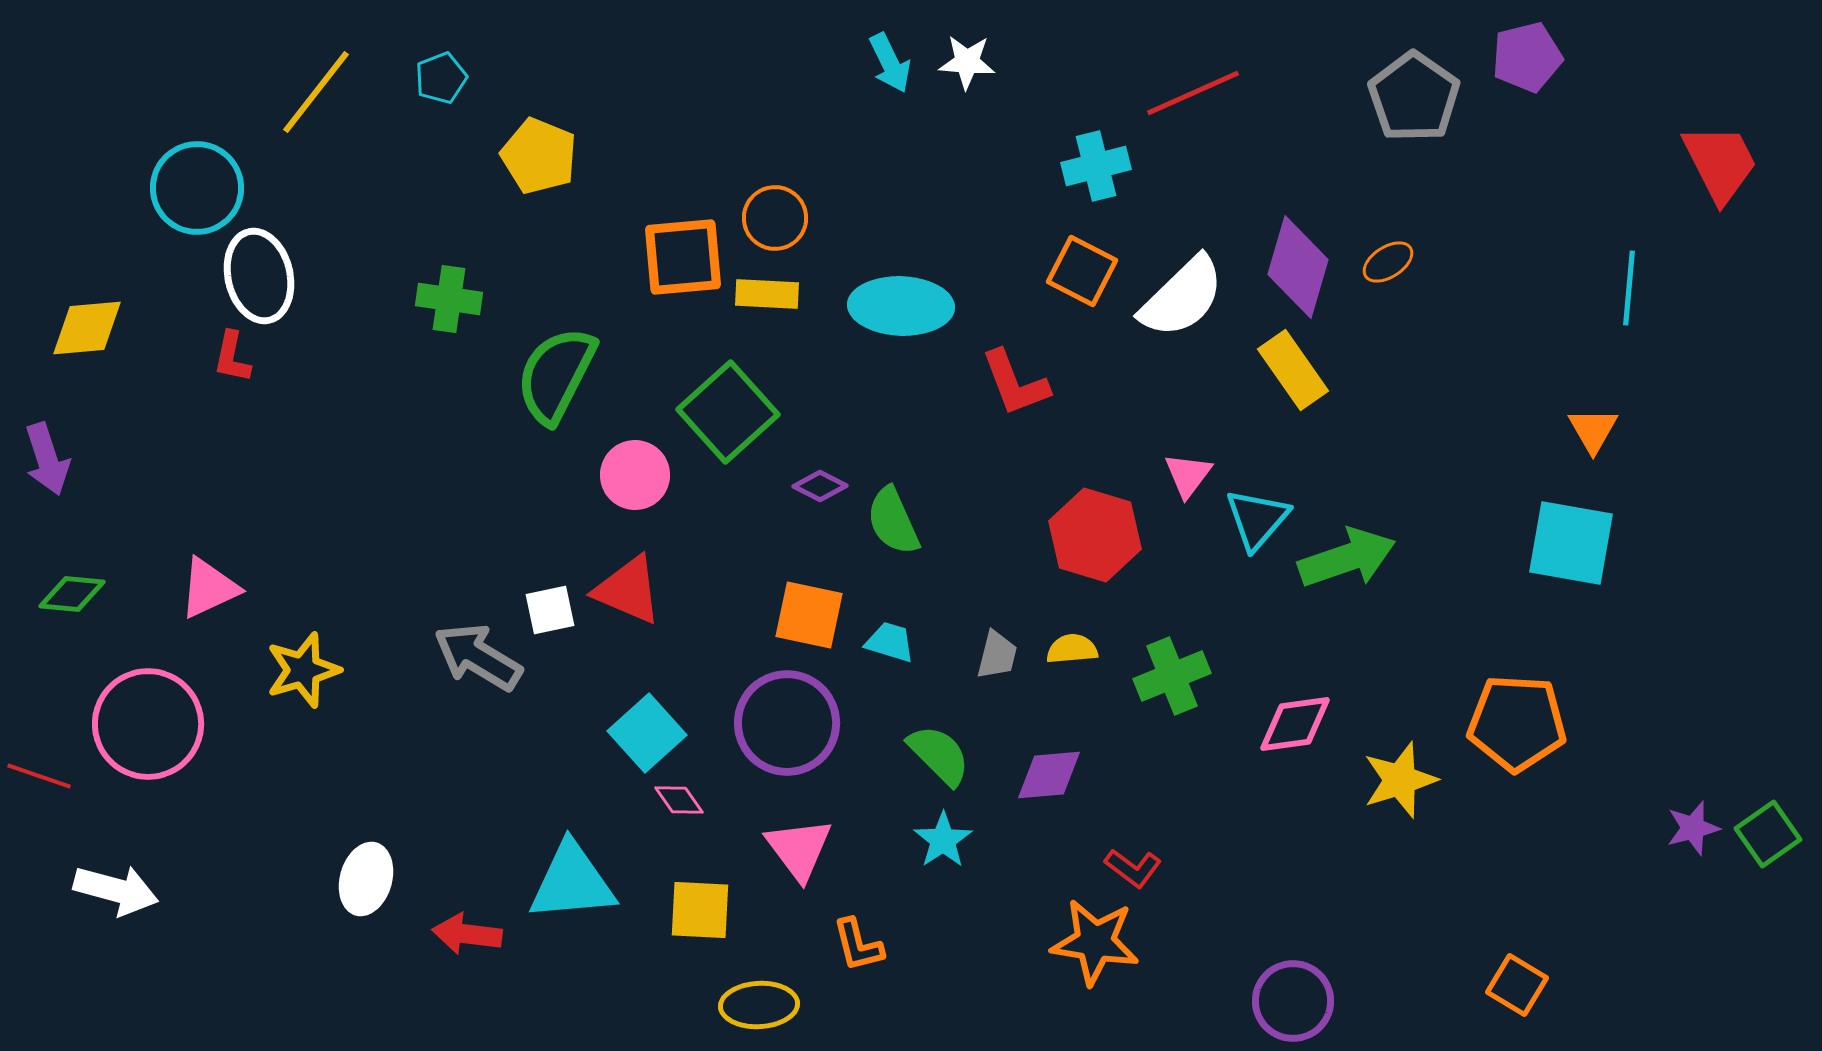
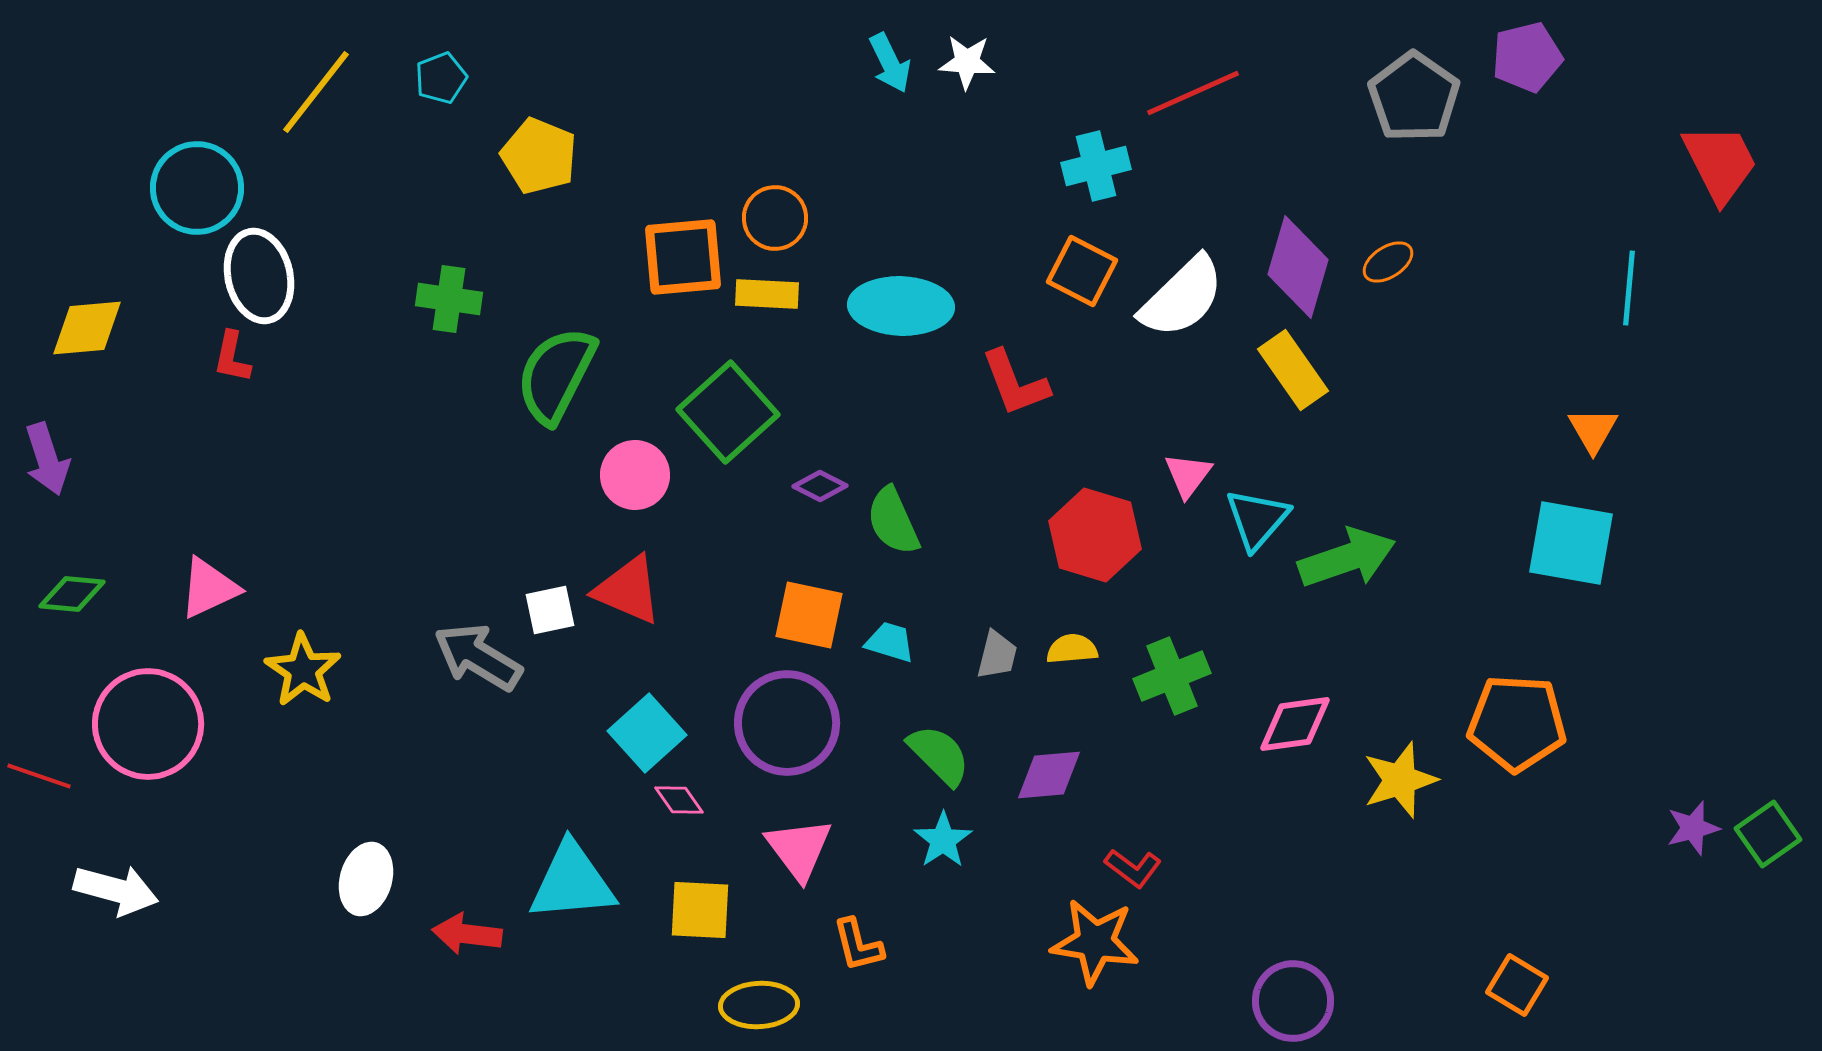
yellow star at (303, 670): rotated 22 degrees counterclockwise
